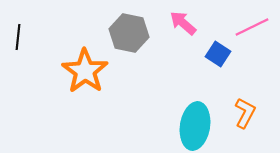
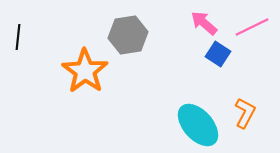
pink arrow: moved 21 px right
gray hexagon: moved 1 px left, 2 px down; rotated 21 degrees counterclockwise
cyan ellipse: moved 3 px right, 1 px up; rotated 51 degrees counterclockwise
